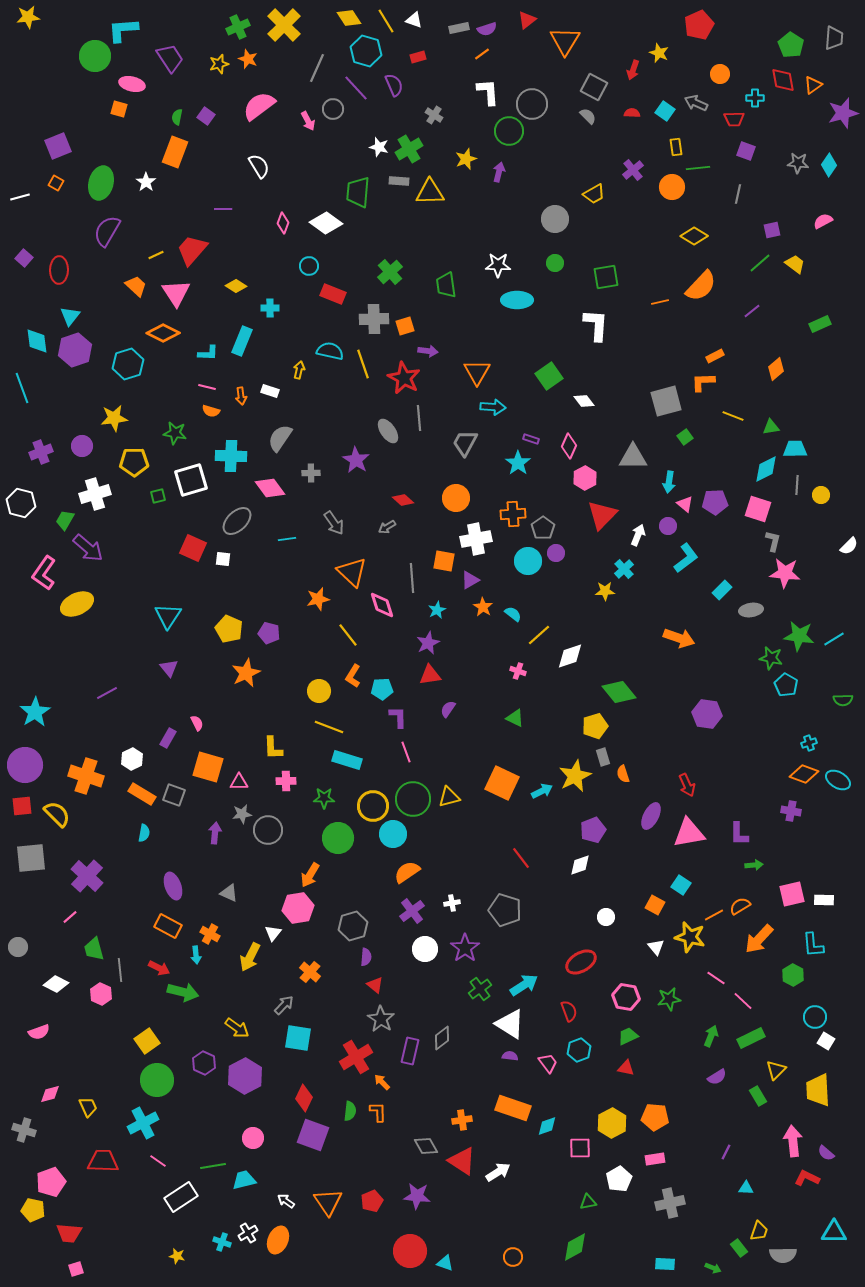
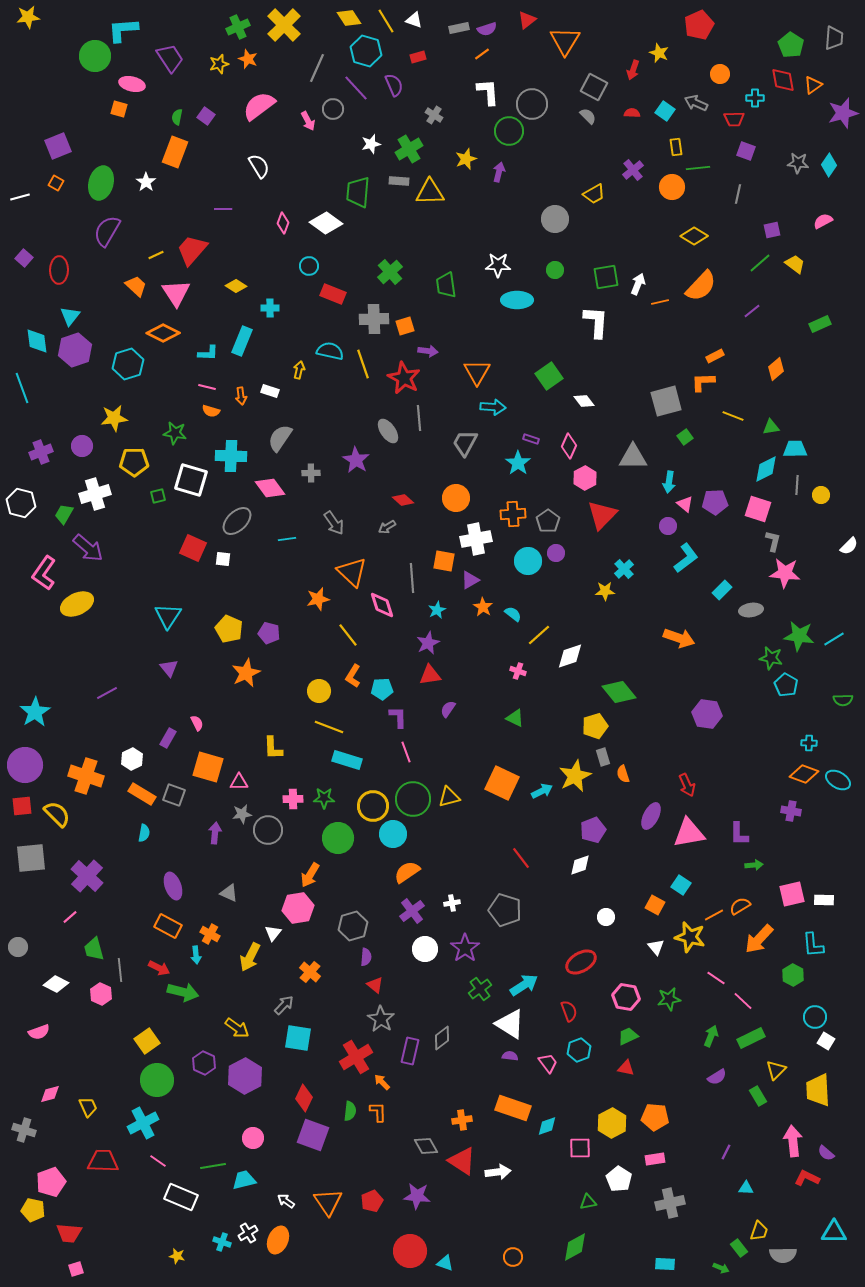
white star at (379, 147): moved 8 px left, 3 px up; rotated 30 degrees counterclockwise
green circle at (555, 263): moved 7 px down
white L-shape at (596, 325): moved 3 px up
white square at (191, 480): rotated 32 degrees clockwise
green trapezoid at (65, 520): moved 1 px left, 6 px up
gray pentagon at (543, 528): moved 5 px right, 7 px up
white arrow at (638, 535): moved 251 px up
cyan cross at (809, 743): rotated 21 degrees clockwise
pink cross at (286, 781): moved 7 px right, 18 px down
white arrow at (498, 1172): rotated 25 degrees clockwise
white pentagon at (619, 1179): rotated 10 degrees counterclockwise
white rectangle at (181, 1197): rotated 56 degrees clockwise
green arrow at (713, 1268): moved 8 px right
